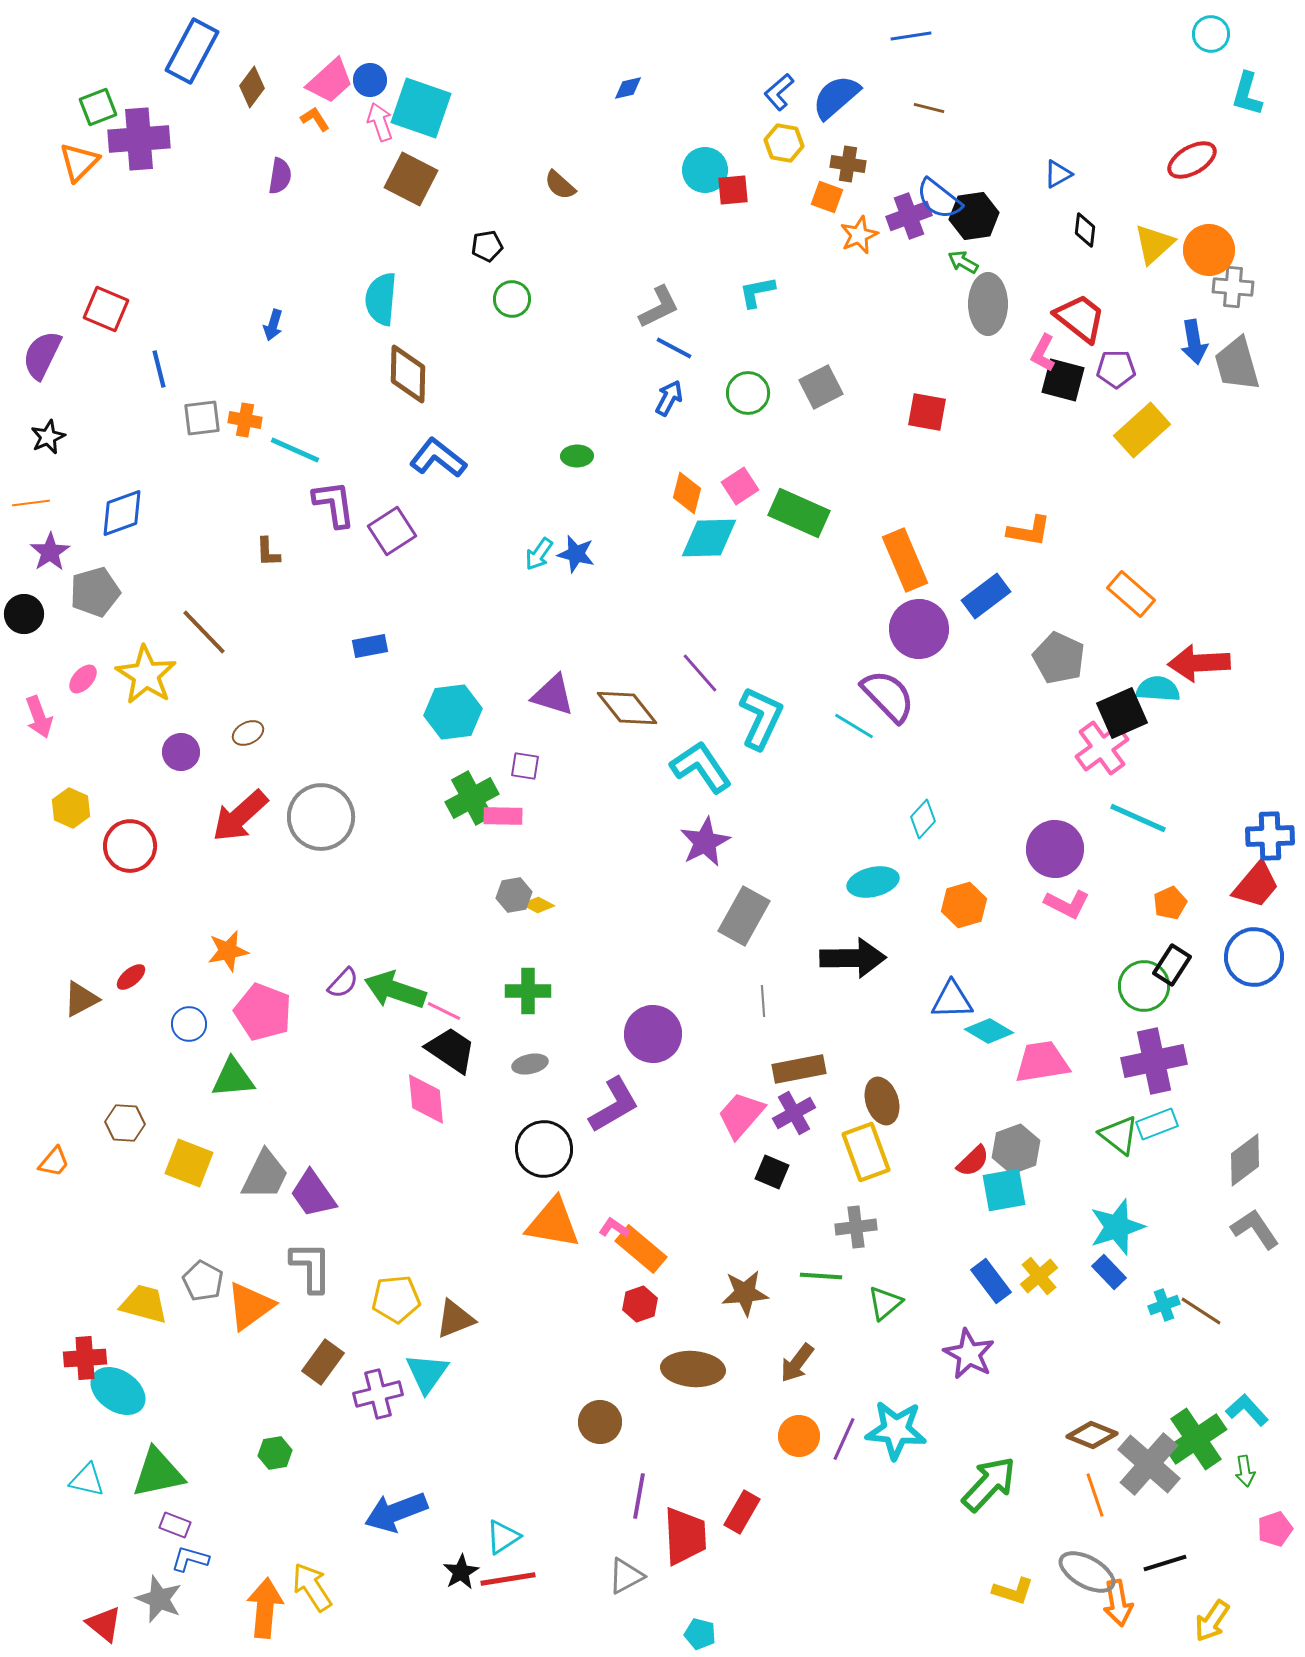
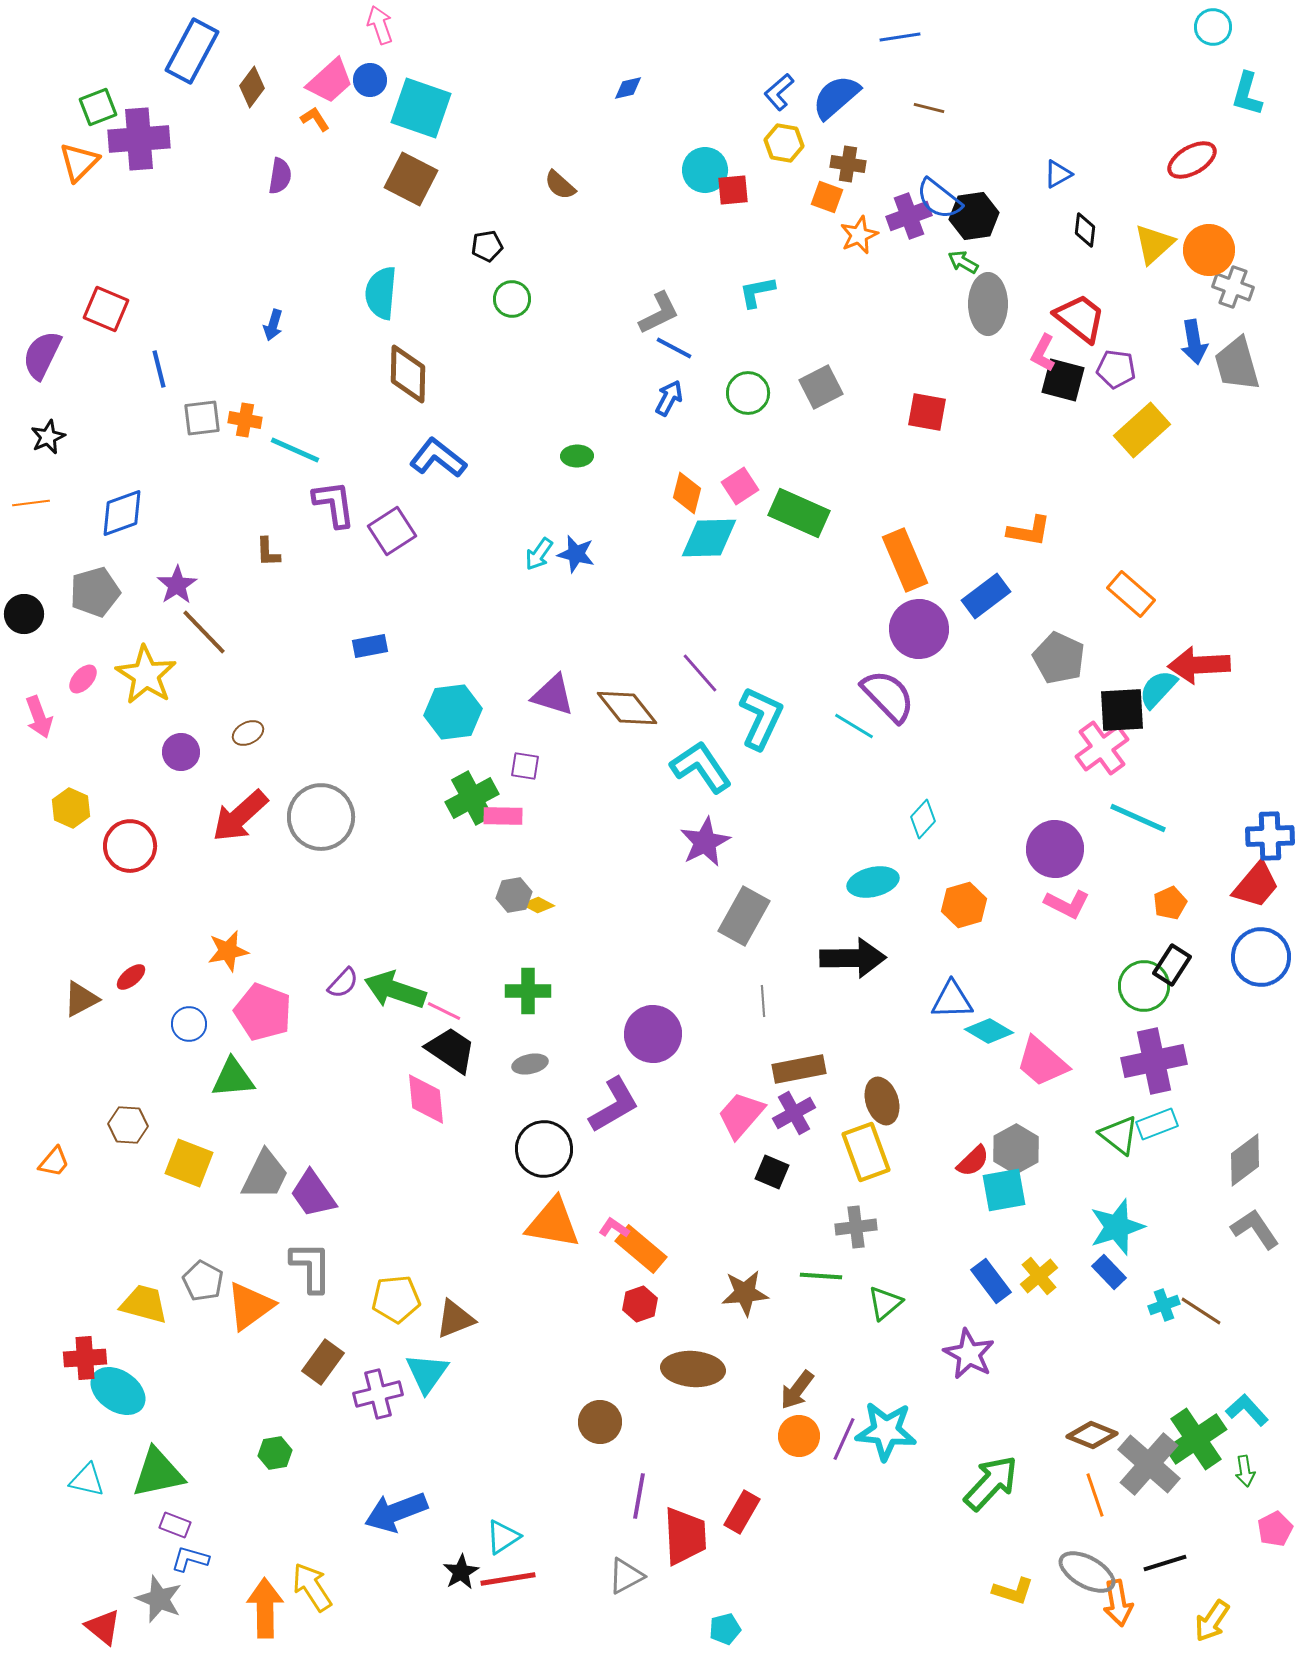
cyan circle at (1211, 34): moved 2 px right, 7 px up
blue line at (911, 36): moved 11 px left, 1 px down
pink arrow at (380, 122): moved 97 px up
gray cross at (1233, 287): rotated 15 degrees clockwise
cyan semicircle at (381, 299): moved 6 px up
gray L-shape at (659, 307): moved 6 px down
purple pentagon at (1116, 369): rotated 9 degrees clockwise
purple star at (50, 552): moved 127 px right, 33 px down
red arrow at (1199, 663): moved 2 px down
cyan semicircle at (1158, 689): rotated 51 degrees counterclockwise
black square at (1122, 713): moved 3 px up; rotated 21 degrees clockwise
blue circle at (1254, 957): moved 7 px right
pink trapezoid at (1042, 1062): rotated 130 degrees counterclockwise
brown hexagon at (125, 1123): moved 3 px right, 2 px down
gray hexagon at (1016, 1149): rotated 9 degrees counterclockwise
brown arrow at (797, 1363): moved 27 px down
cyan star at (896, 1430): moved 10 px left, 1 px down
green arrow at (989, 1484): moved 2 px right, 1 px up
pink pentagon at (1275, 1529): rotated 8 degrees counterclockwise
orange arrow at (265, 1608): rotated 6 degrees counterclockwise
red triangle at (104, 1624): moved 1 px left, 3 px down
cyan pentagon at (700, 1634): moved 25 px right, 5 px up; rotated 28 degrees counterclockwise
